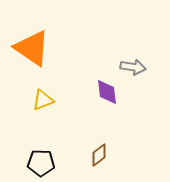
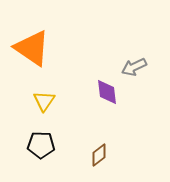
gray arrow: moved 1 px right; rotated 145 degrees clockwise
yellow triangle: moved 1 px right, 1 px down; rotated 35 degrees counterclockwise
black pentagon: moved 18 px up
